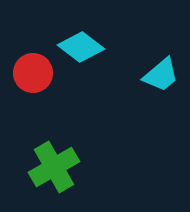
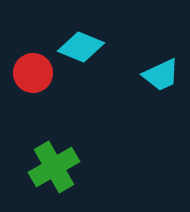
cyan diamond: rotated 15 degrees counterclockwise
cyan trapezoid: rotated 15 degrees clockwise
